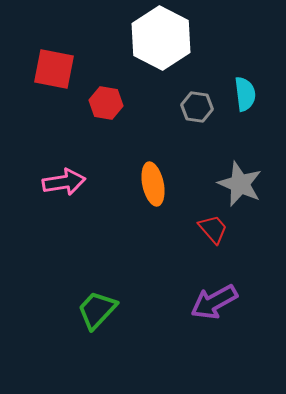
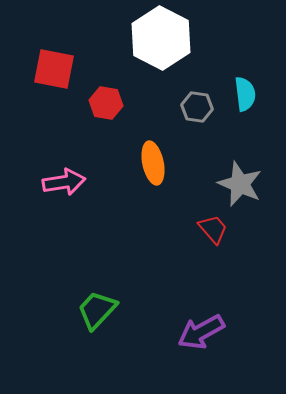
orange ellipse: moved 21 px up
purple arrow: moved 13 px left, 30 px down
